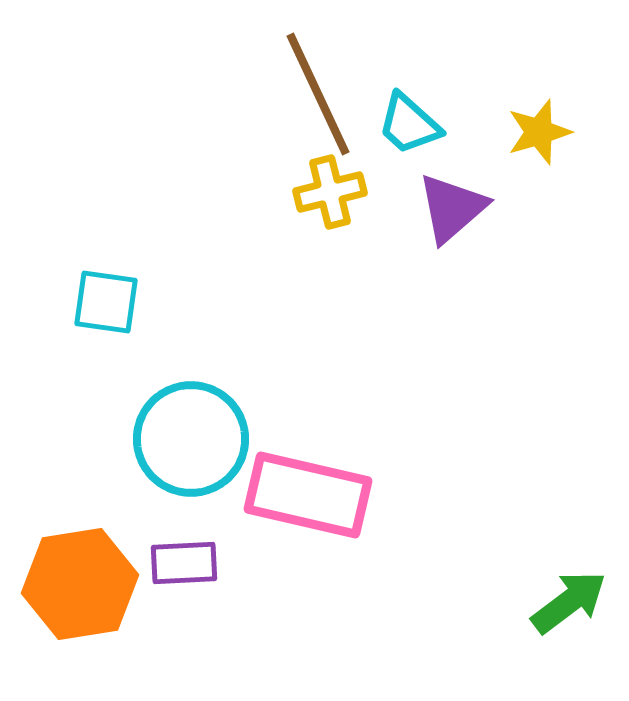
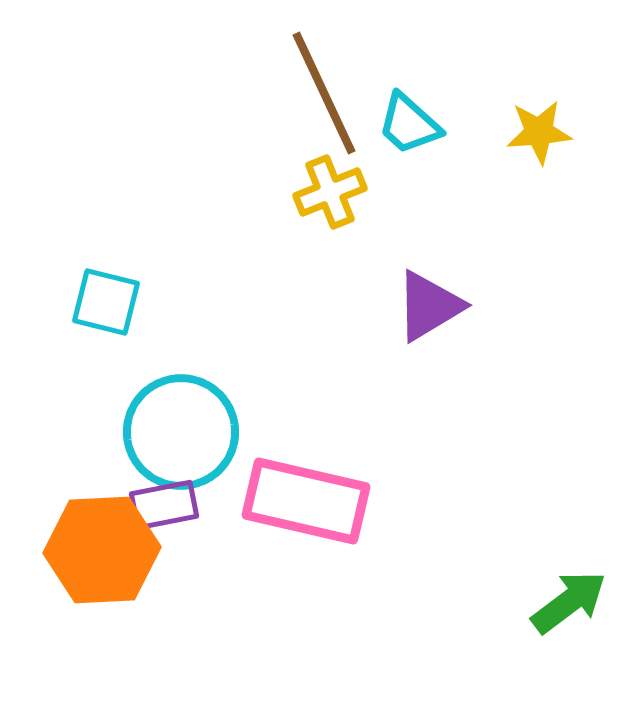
brown line: moved 6 px right, 1 px up
yellow star: rotated 12 degrees clockwise
yellow cross: rotated 8 degrees counterclockwise
purple triangle: moved 23 px left, 98 px down; rotated 10 degrees clockwise
cyan square: rotated 6 degrees clockwise
cyan circle: moved 10 px left, 7 px up
pink rectangle: moved 2 px left, 6 px down
purple rectangle: moved 20 px left, 58 px up; rotated 8 degrees counterclockwise
orange hexagon: moved 22 px right, 34 px up; rotated 6 degrees clockwise
